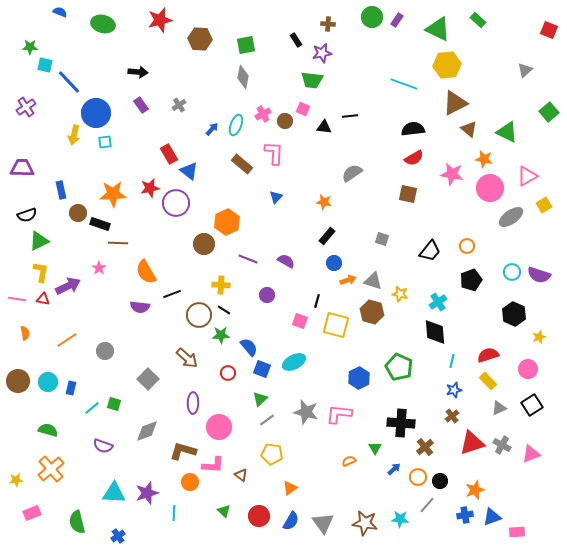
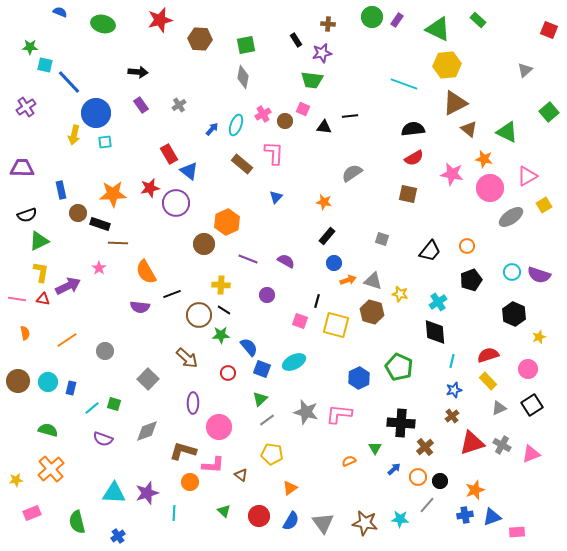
purple semicircle at (103, 446): moved 7 px up
